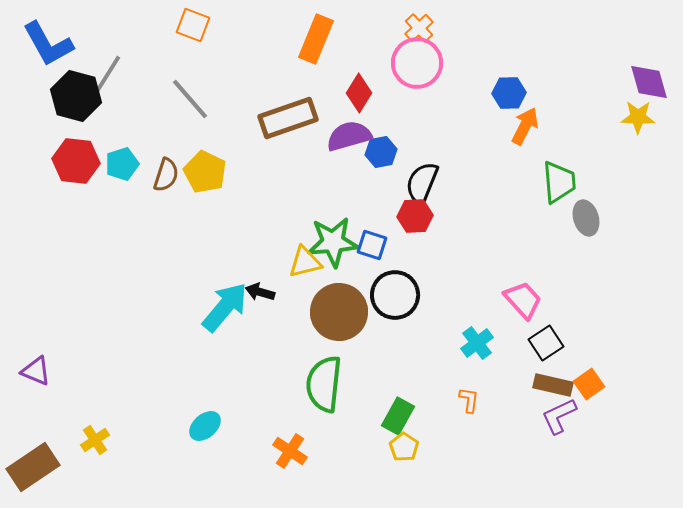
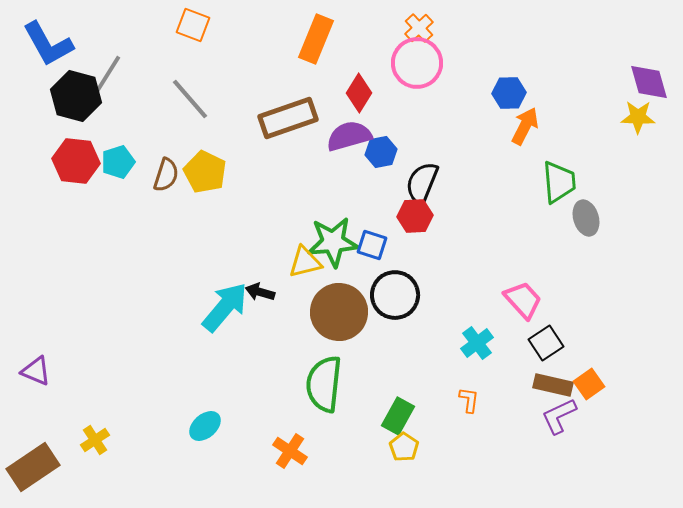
cyan pentagon at (122, 164): moved 4 px left, 2 px up
